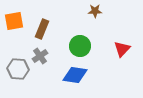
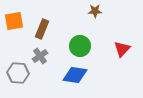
gray hexagon: moved 4 px down
